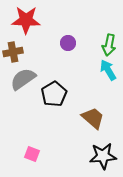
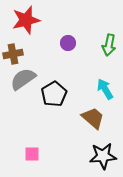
red star: rotated 16 degrees counterclockwise
brown cross: moved 2 px down
cyan arrow: moved 3 px left, 19 px down
pink square: rotated 21 degrees counterclockwise
